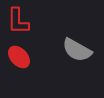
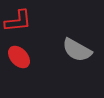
red L-shape: rotated 96 degrees counterclockwise
